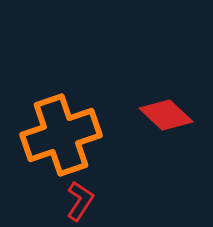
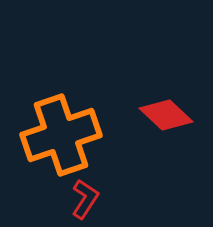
red L-shape: moved 5 px right, 2 px up
